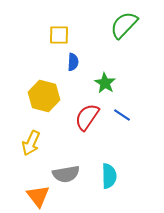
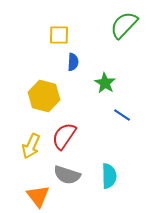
red semicircle: moved 23 px left, 19 px down
yellow arrow: moved 3 px down
gray semicircle: moved 1 px right, 1 px down; rotated 28 degrees clockwise
